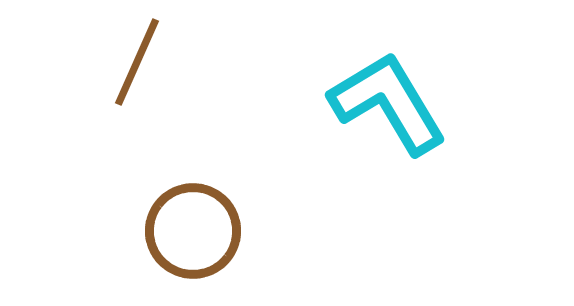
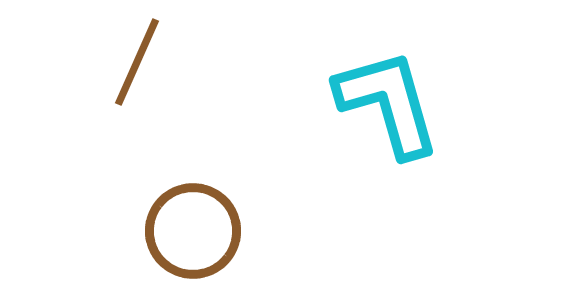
cyan L-shape: rotated 15 degrees clockwise
